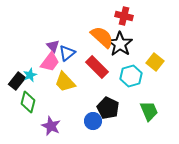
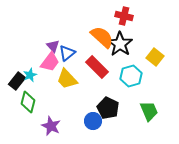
yellow square: moved 5 px up
yellow trapezoid: moved 2 px right, 3 px up
